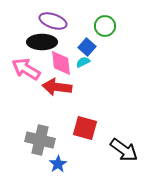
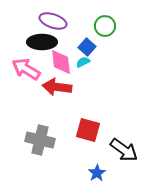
pink diamond: moved 1 px up
red square: moved 3 px right, 2 px down
blue star: moved 39 px right, 9 px down
